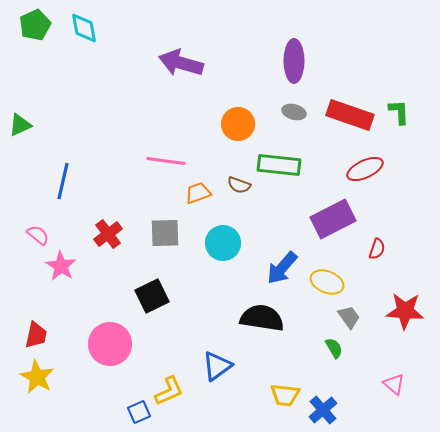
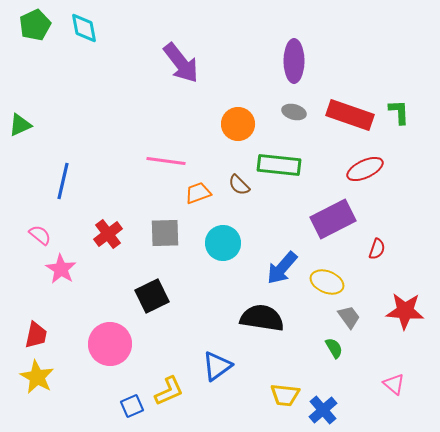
purple arrow: rotated 144 degrees counterclockwise
brown semicircle: rotated 25 degrees clockwise
pink semicircle: moved 2 px right
pink star: moved 3 px down
blue square: moved 7 px left, 6 px up
